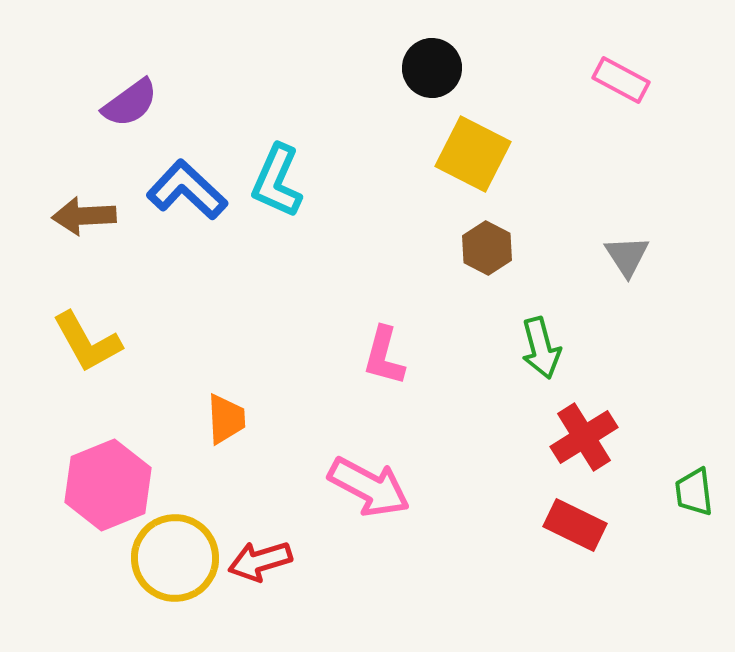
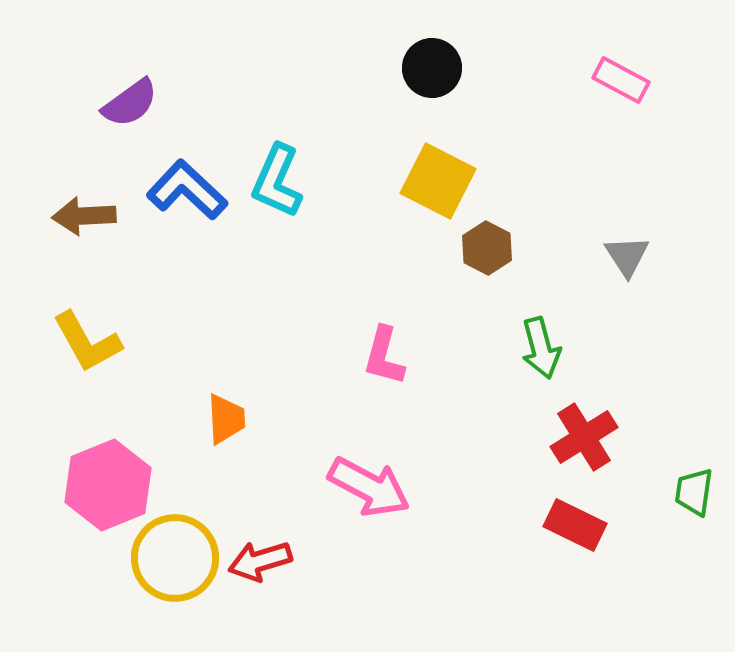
yellow square: moved 35 px left, 27 px down
green trapezoid: rotated 15 degrees clockwise
